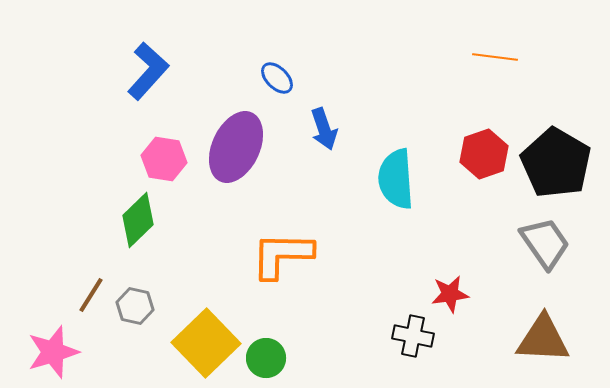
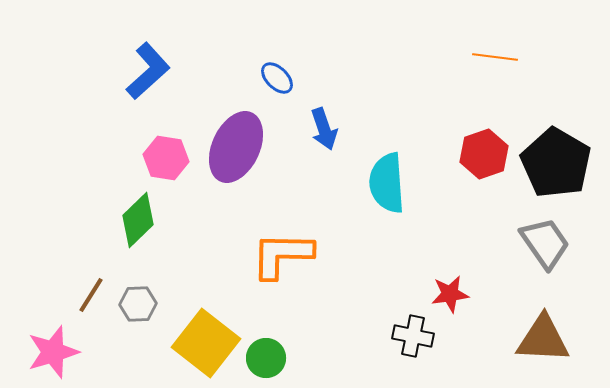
blue L-shape: rotated 6 degrees clockwise
pink hexagon: moved 2 px right, 1 px up
cyan semicircle: moved 9 px left, 4 px down
gray hexagon: moved 3 px right, 2 px up; rotated 15 degrees counterclockwise
yellow square: rotated 8 degrees counterclockwise
